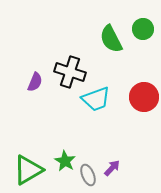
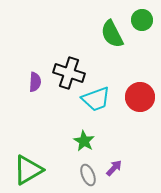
green circle: moved 1 px left, 9 px up
green semicircle: moved 1 px right, 5 px up
black cross: moved 1 px left, 1 px down
purple semicircle: rotated 18 degrees counterclockwise
red circle: moved 4 px left
green star: moved 19 px right, 20 px up
purple arrow: moved 2 px right
